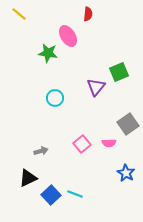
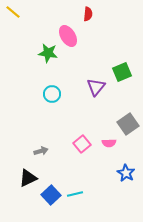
yellow line: moved 6 px left, 2 px up
green square: moved 3 px right
cyan circle: moved 3 px left, 4 px up
cyan line: rotated 35 degrees counterclockwise
